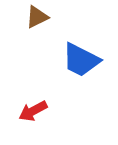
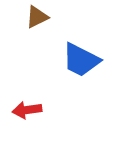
red arrow: moved 6 px left, 1 px up; rotated 20 degrees clockwise
